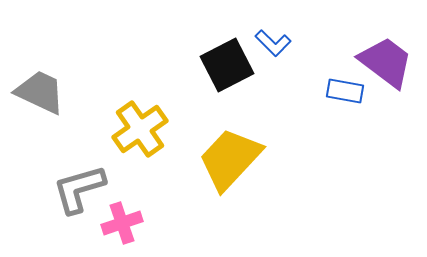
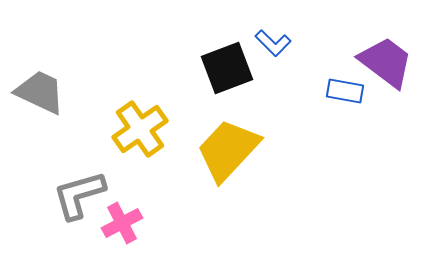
black square: moved 3 px down; rotated 6 degrees clockwise
yellow trapezoid: moved 2 px left, 9 px up
gray L-shape: moved 6 px down
pink cross: rotated 9 degrees counterclockwise
